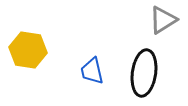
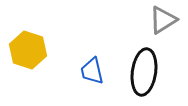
yellow hexagon: rotated 9 degrees clockwise
black ellipse: moved 1 px up
